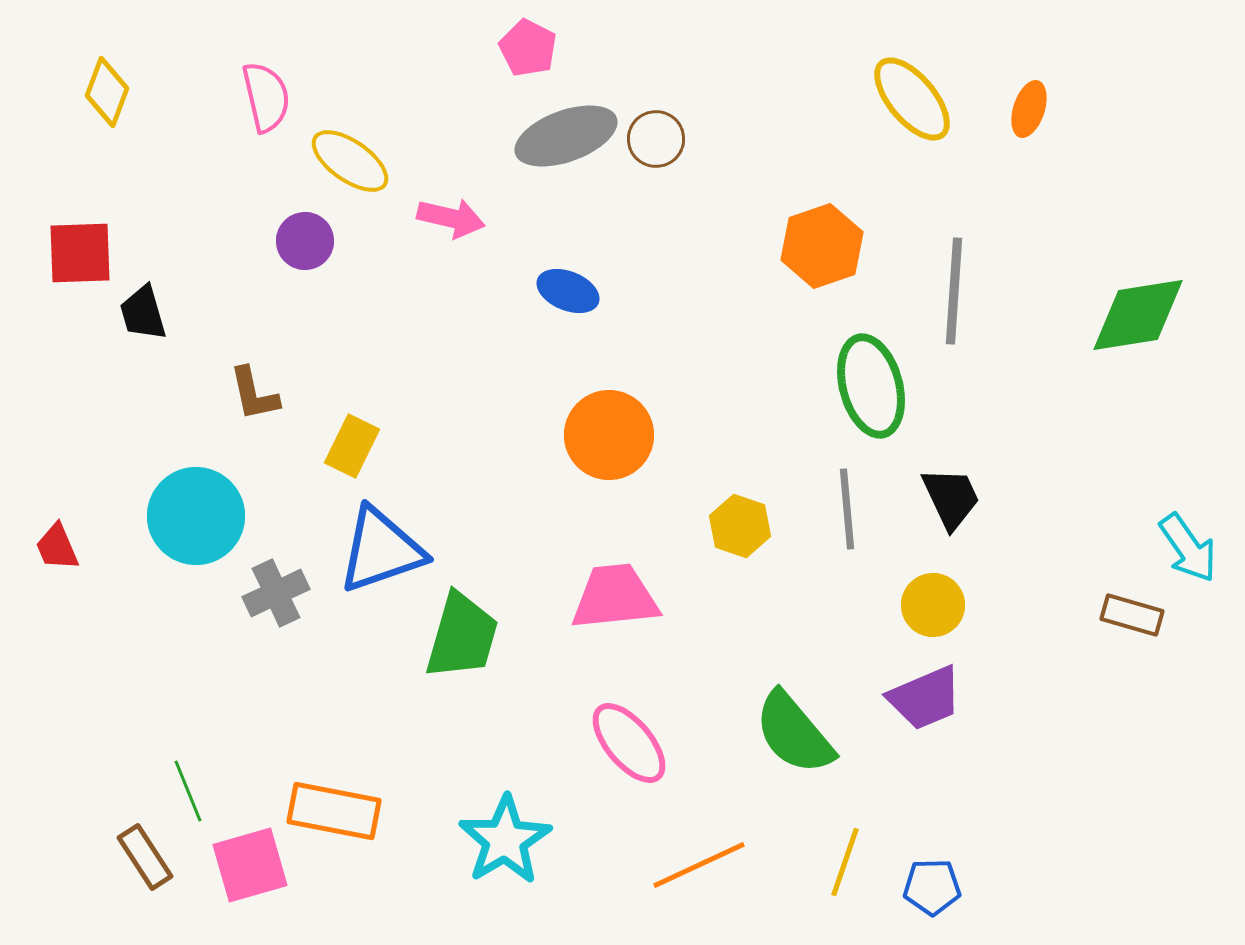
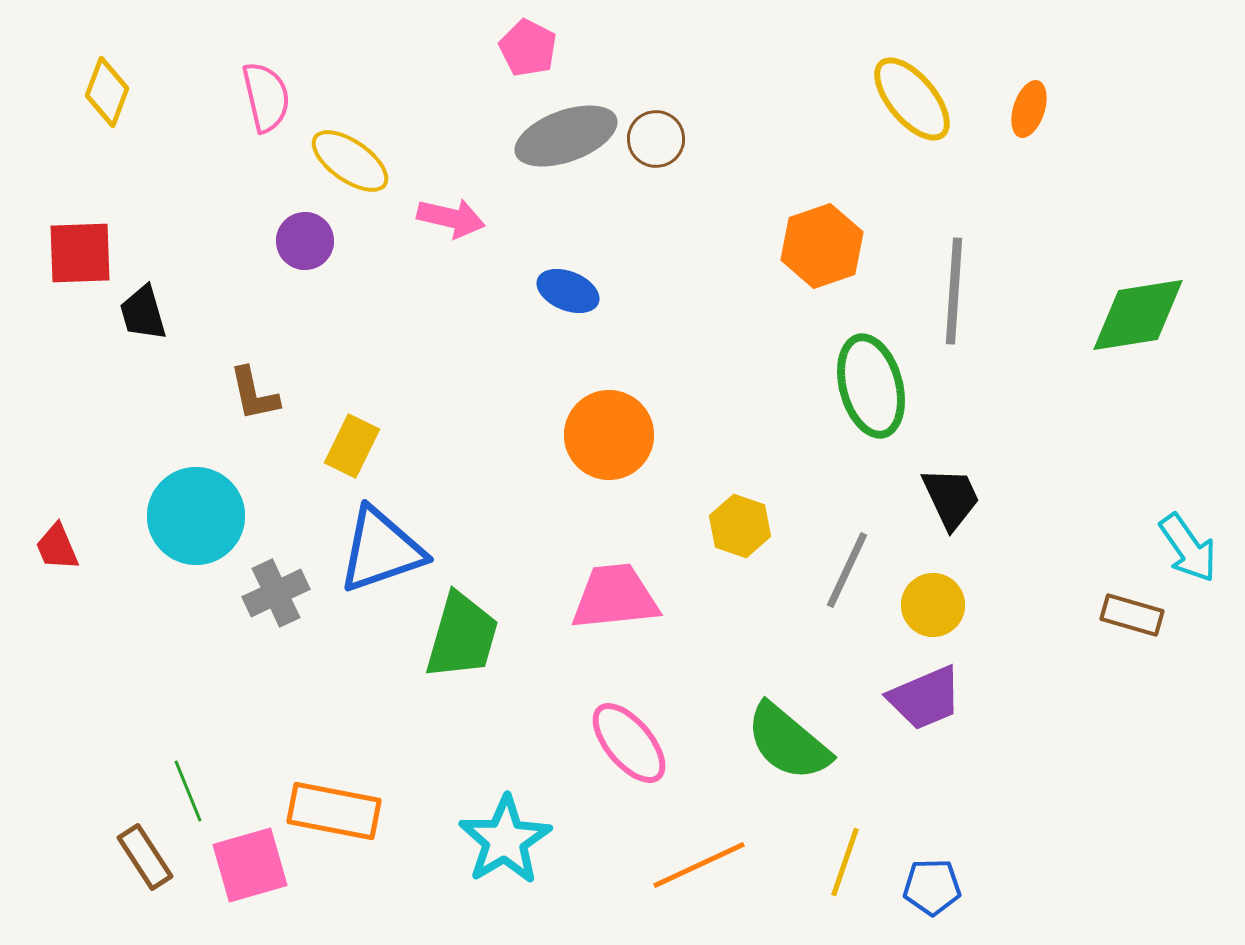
gray line at (847, 509): moved 61 px down; rotated 30 degrees clockwise
green semicircle at (794, 733): moved 6 px left, 9 px down; rotated 10 degrees counterclockwise
